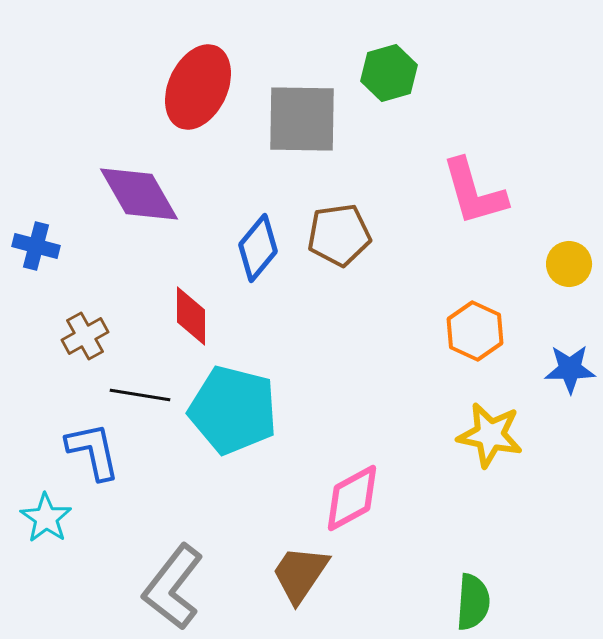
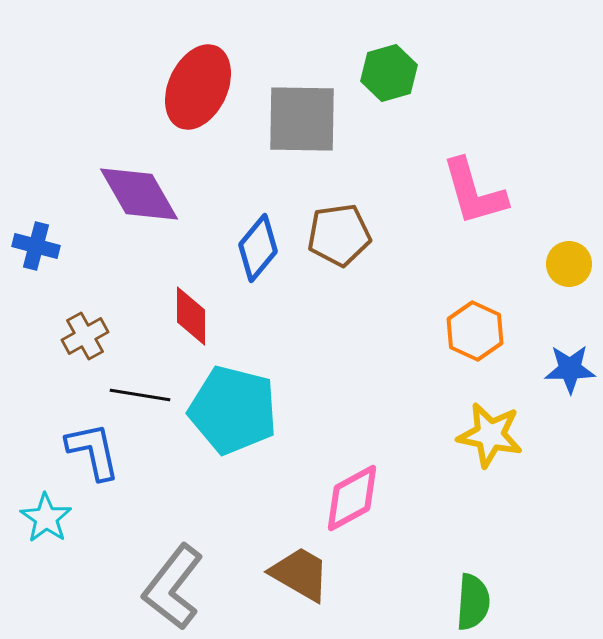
brown trapezoid: rotated 86 degrees clockwise
